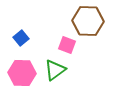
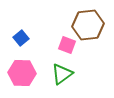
brown hexagon: moved 4 px down; rotated 8 degrees counterclockwise
green triangle: moved 7 px right, 4 px down
